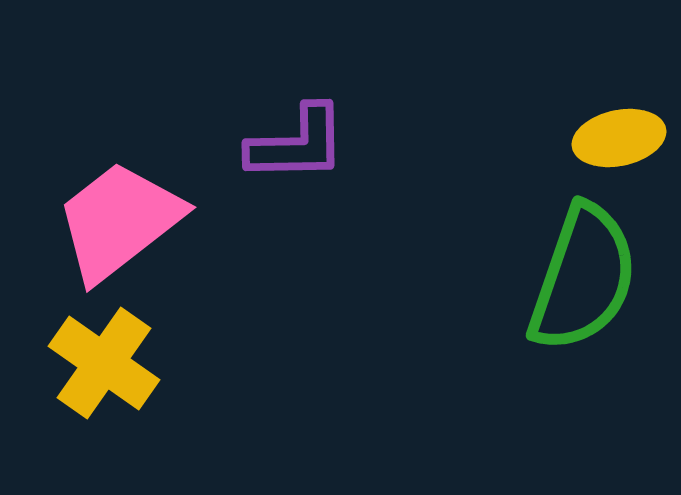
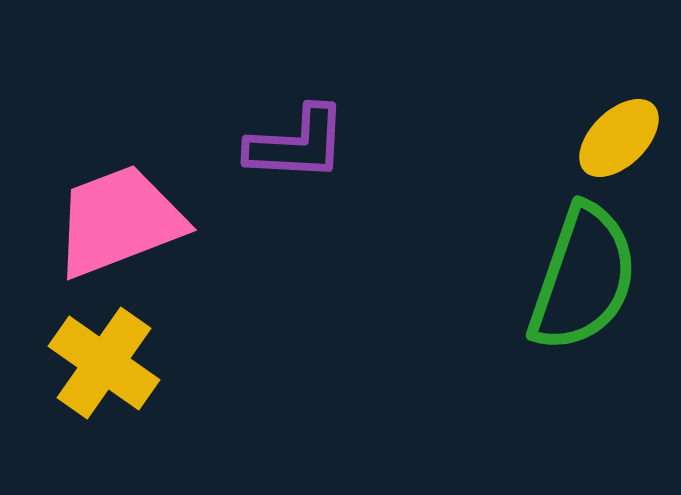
yellow ellipse: rotated 32 degrees counterclockwise
purple L-shape: rotated 4 degrees clockwise
pink trapezoid: rotated 17 degrees clockwise
